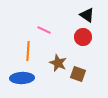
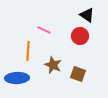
red circle: moved 3 px left, 1 px up
brown star: moved 5 px left, 2 px down
blue ellipse: moved 5 px left
